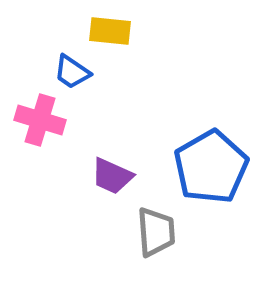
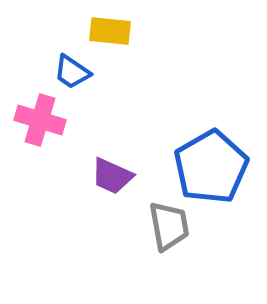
gray trapezoid: moved 13 px right, 6 px up; rotated 6 degrees counterclockwise
